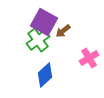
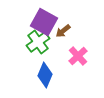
green cross: moved 2 px down
pink cross: moved 11 px left, 2 px up; rotated 12 degrees counterclockwise
blue diamond: rotated 25 degrees counterclockwise
